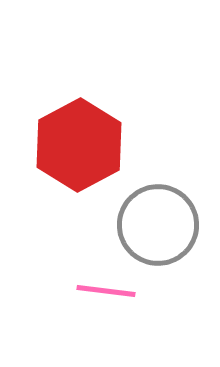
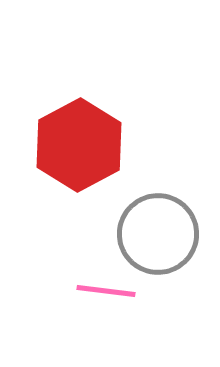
gray circle: moved 9 px down
